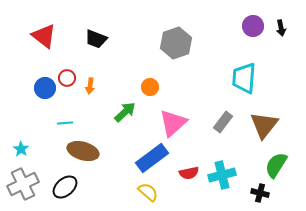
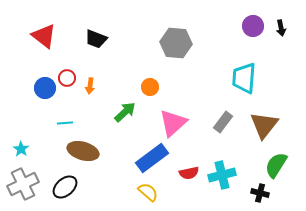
gray hexagon: rotated 24 degrees clockwise
